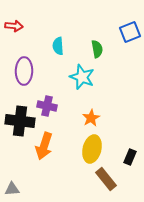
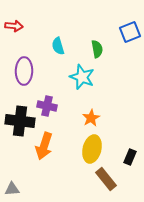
cyan semicircle: rotated 12 degrees counterclockwise
